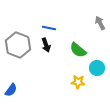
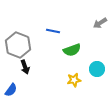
gray arrow: rotated 96 degrees counterclockwise
blue line: moved 4 px right, 3 px down
black arrow: moved 21 px left, 22 px down
green semicircle: moved 6 px left; rotated 60 degrees counterclockwise
cyan circle: moved 1 px down
yellow star: moved 4 px left, 2 px up; rotated 16 degrees counterclockwise
